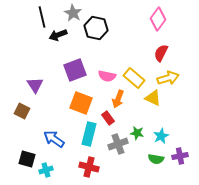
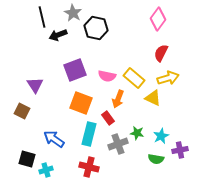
purple cross: moved 6 px up
